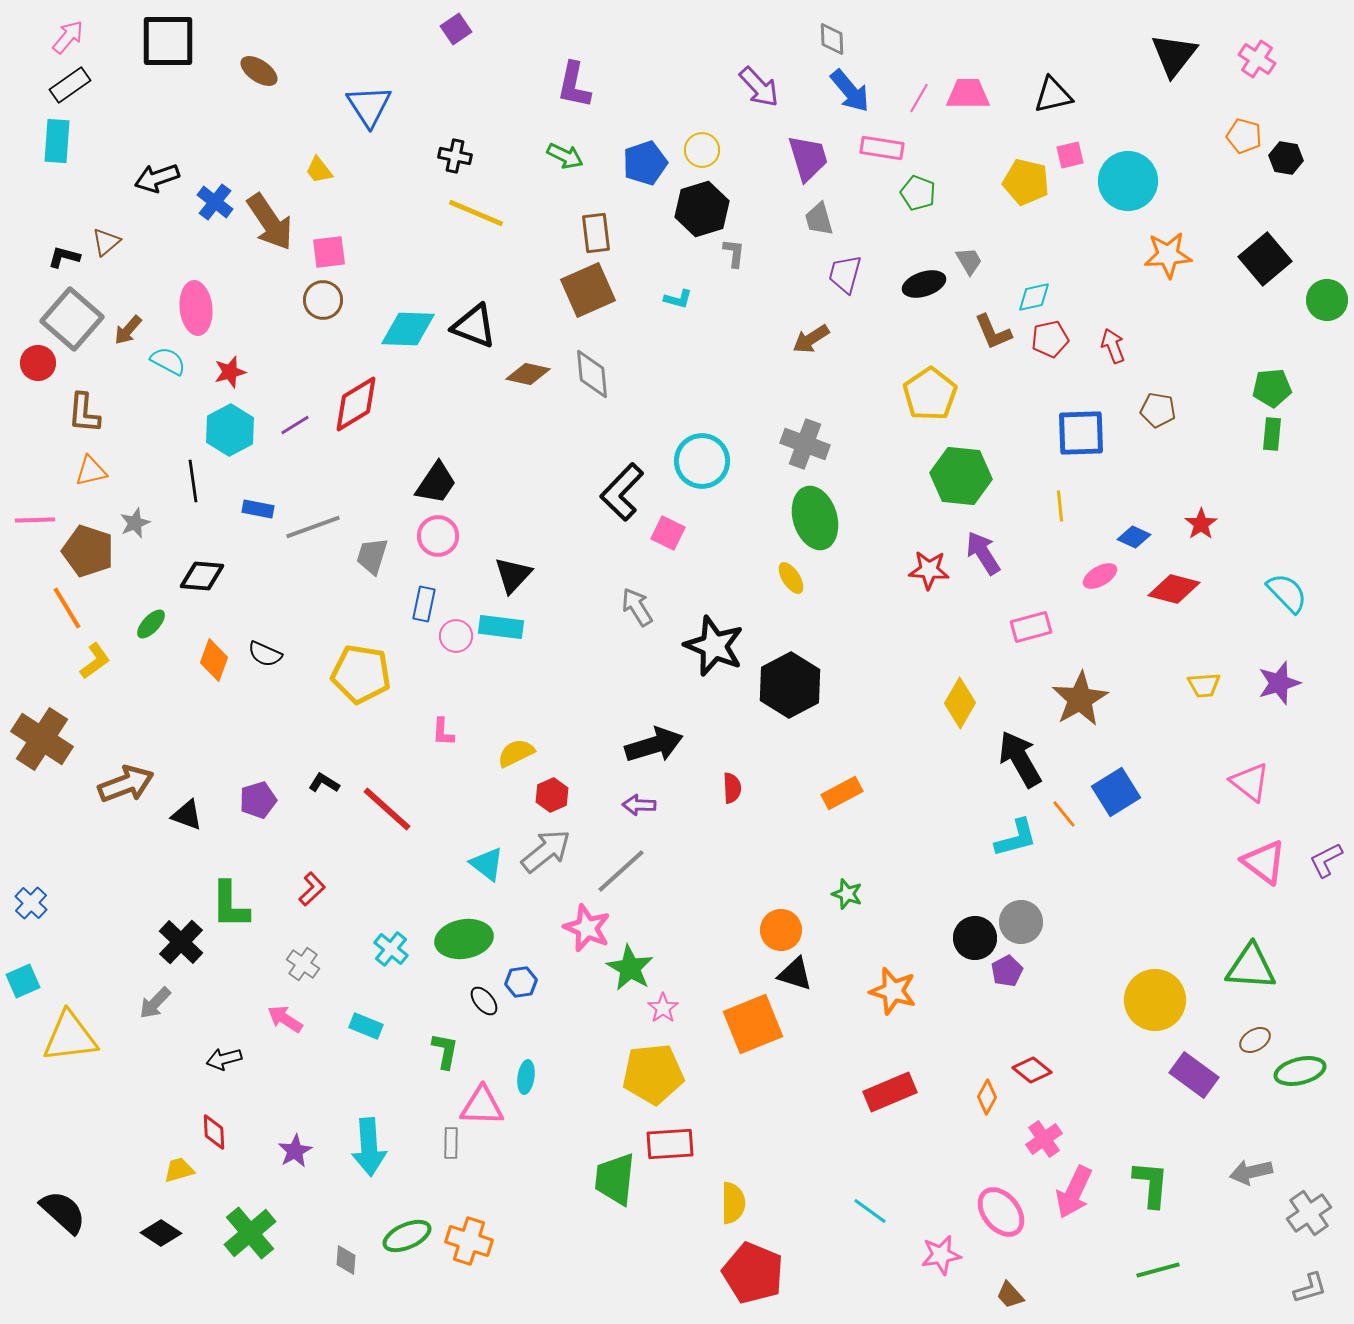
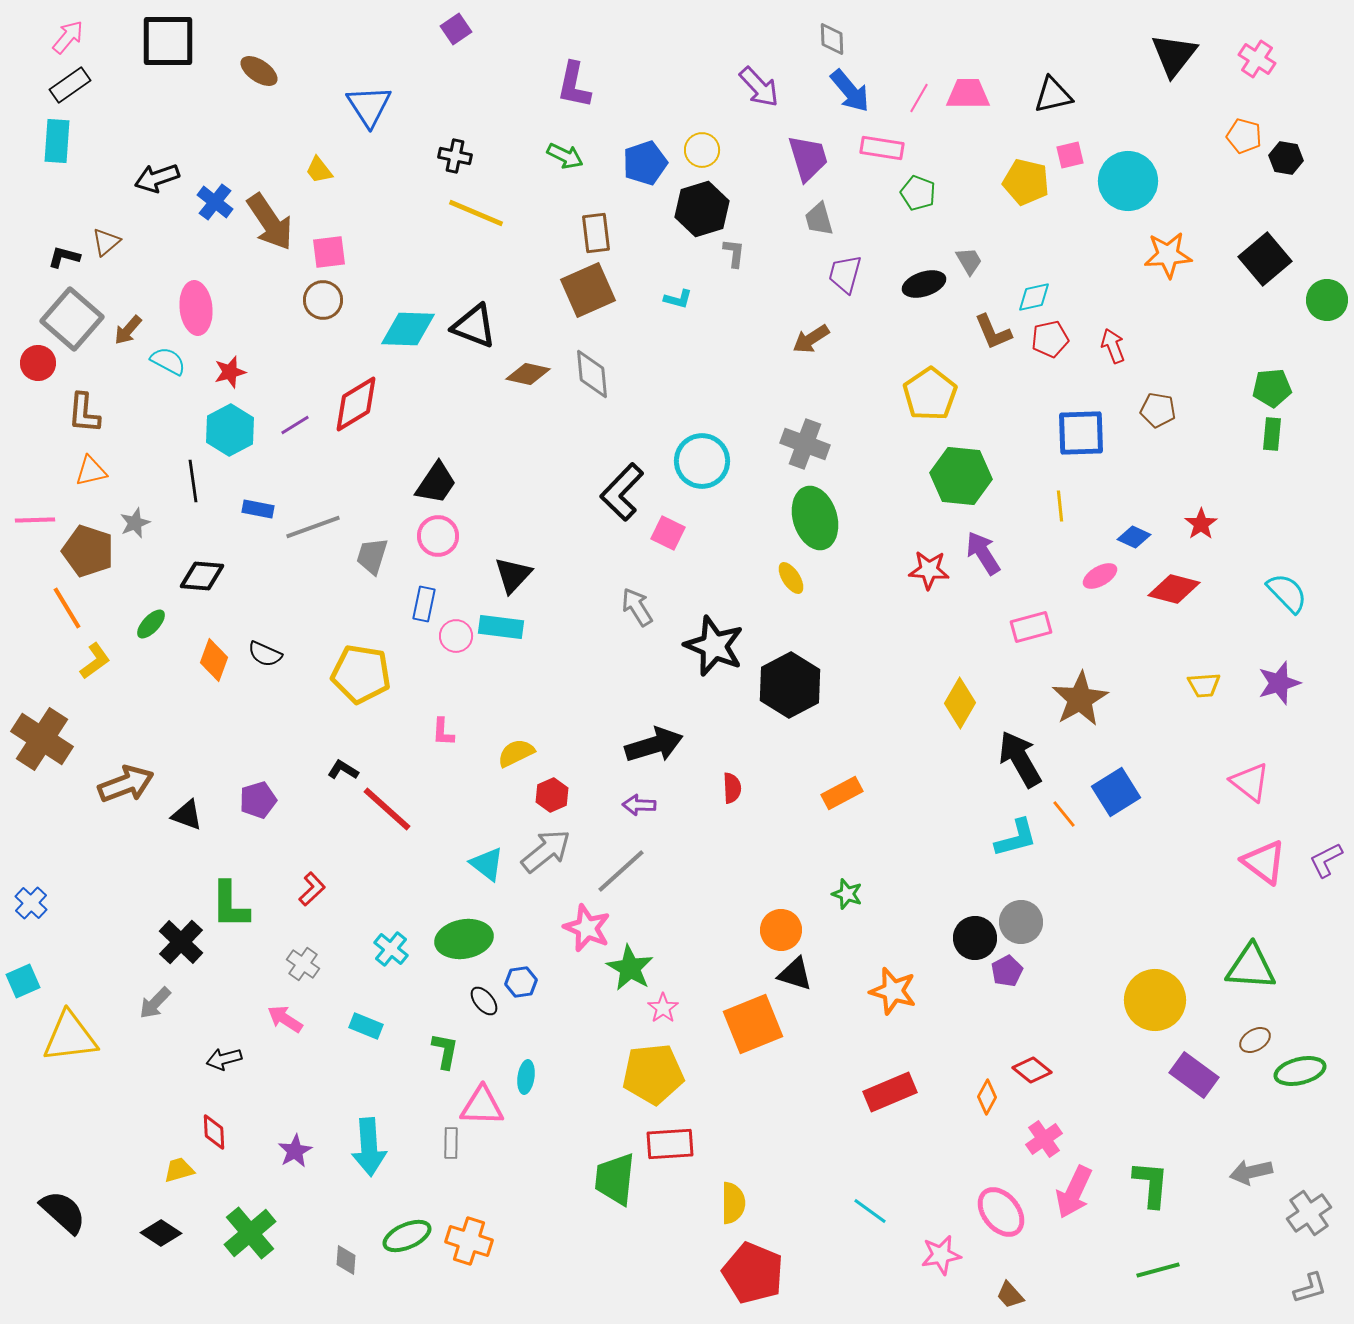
black L-shape at (324, 783): moved 19 px right, 13 px up
